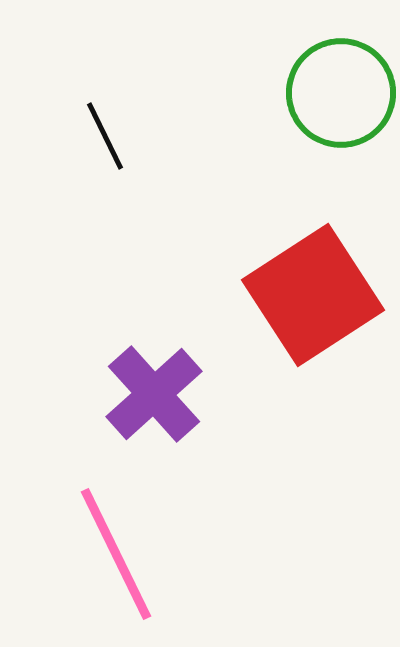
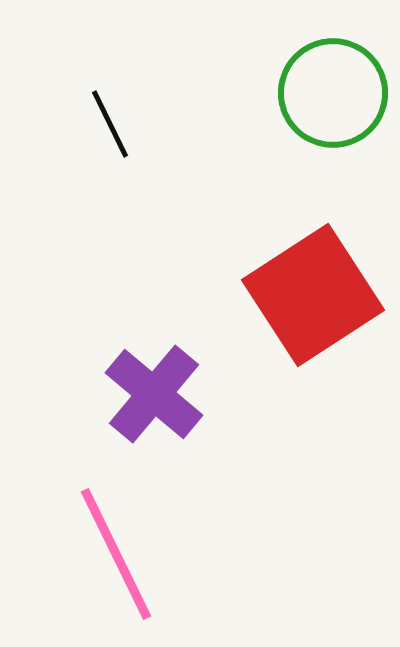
green circle: moved 8 px left
black line: moved 5 px right, 12 px up
purple cross: rotated 8 degrees counterclockwise
